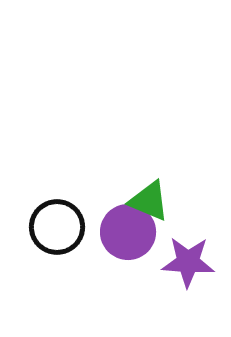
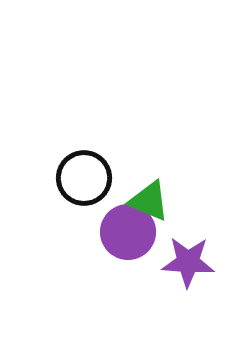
black circle: moved 27 px right, 49 px up
